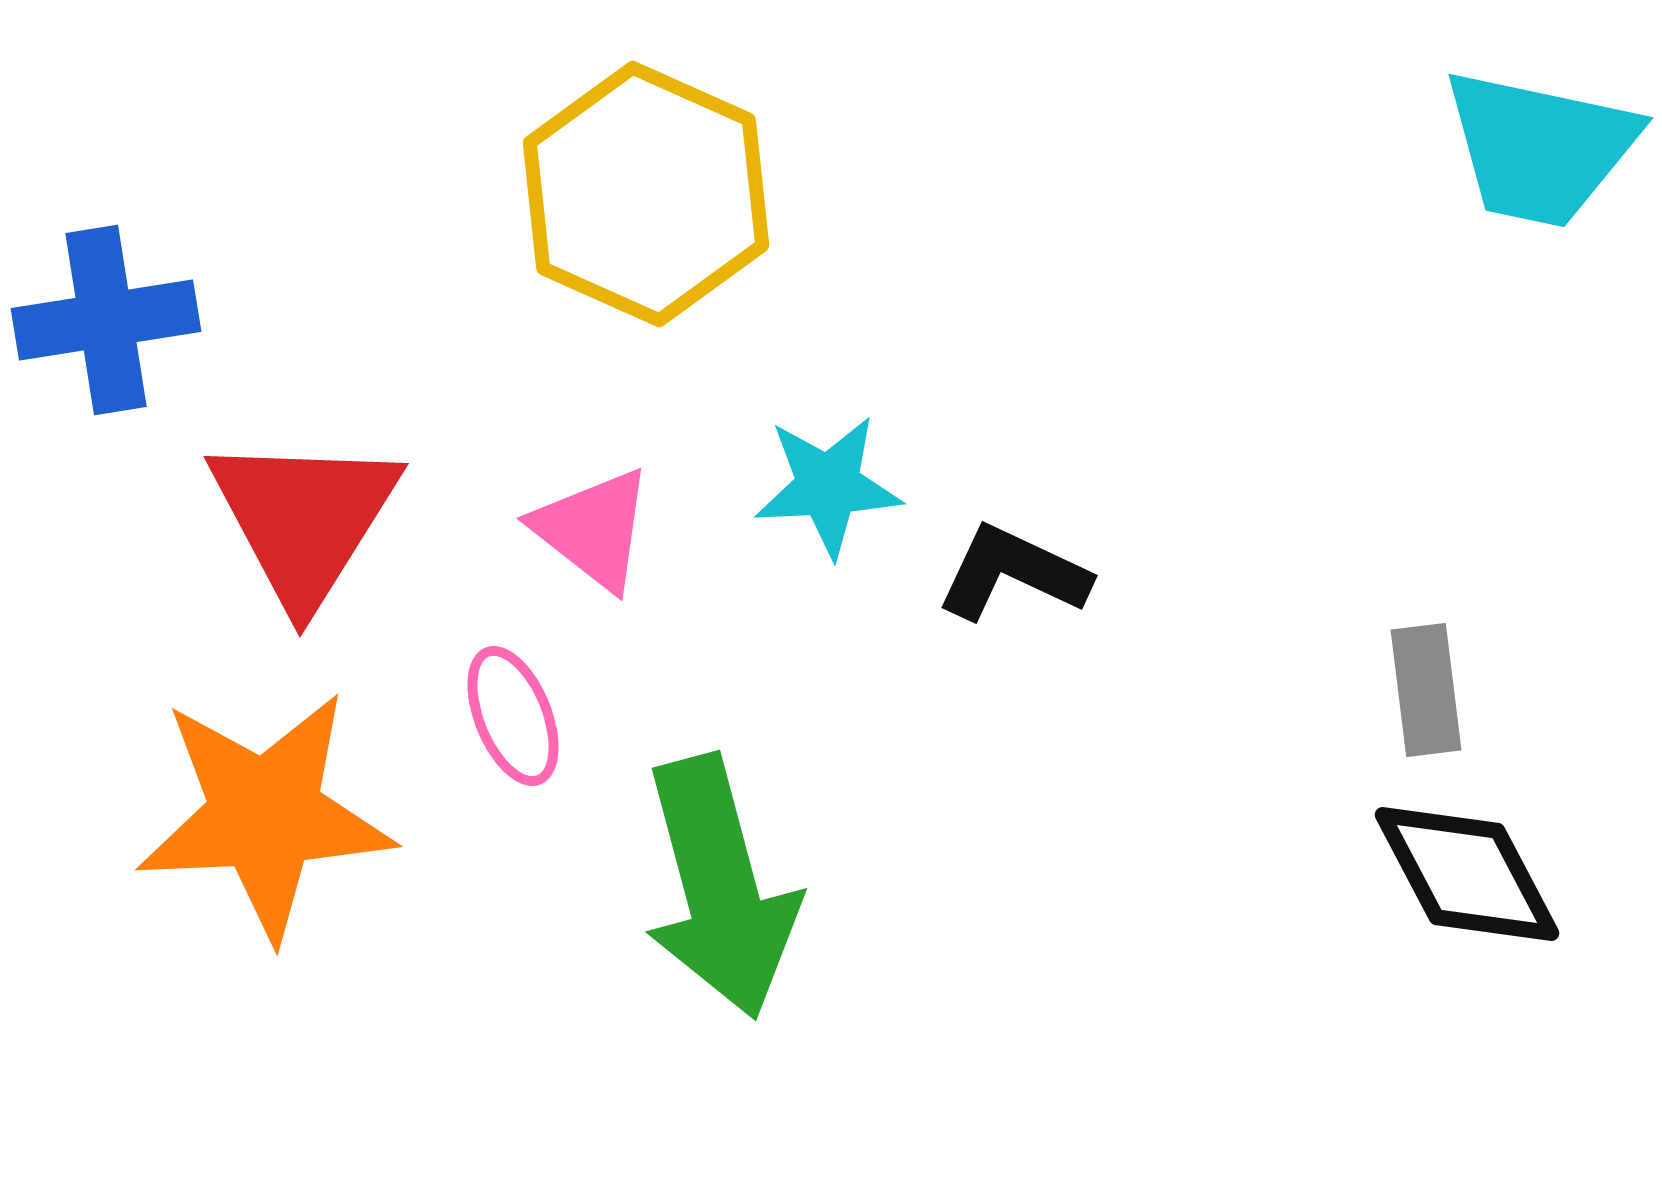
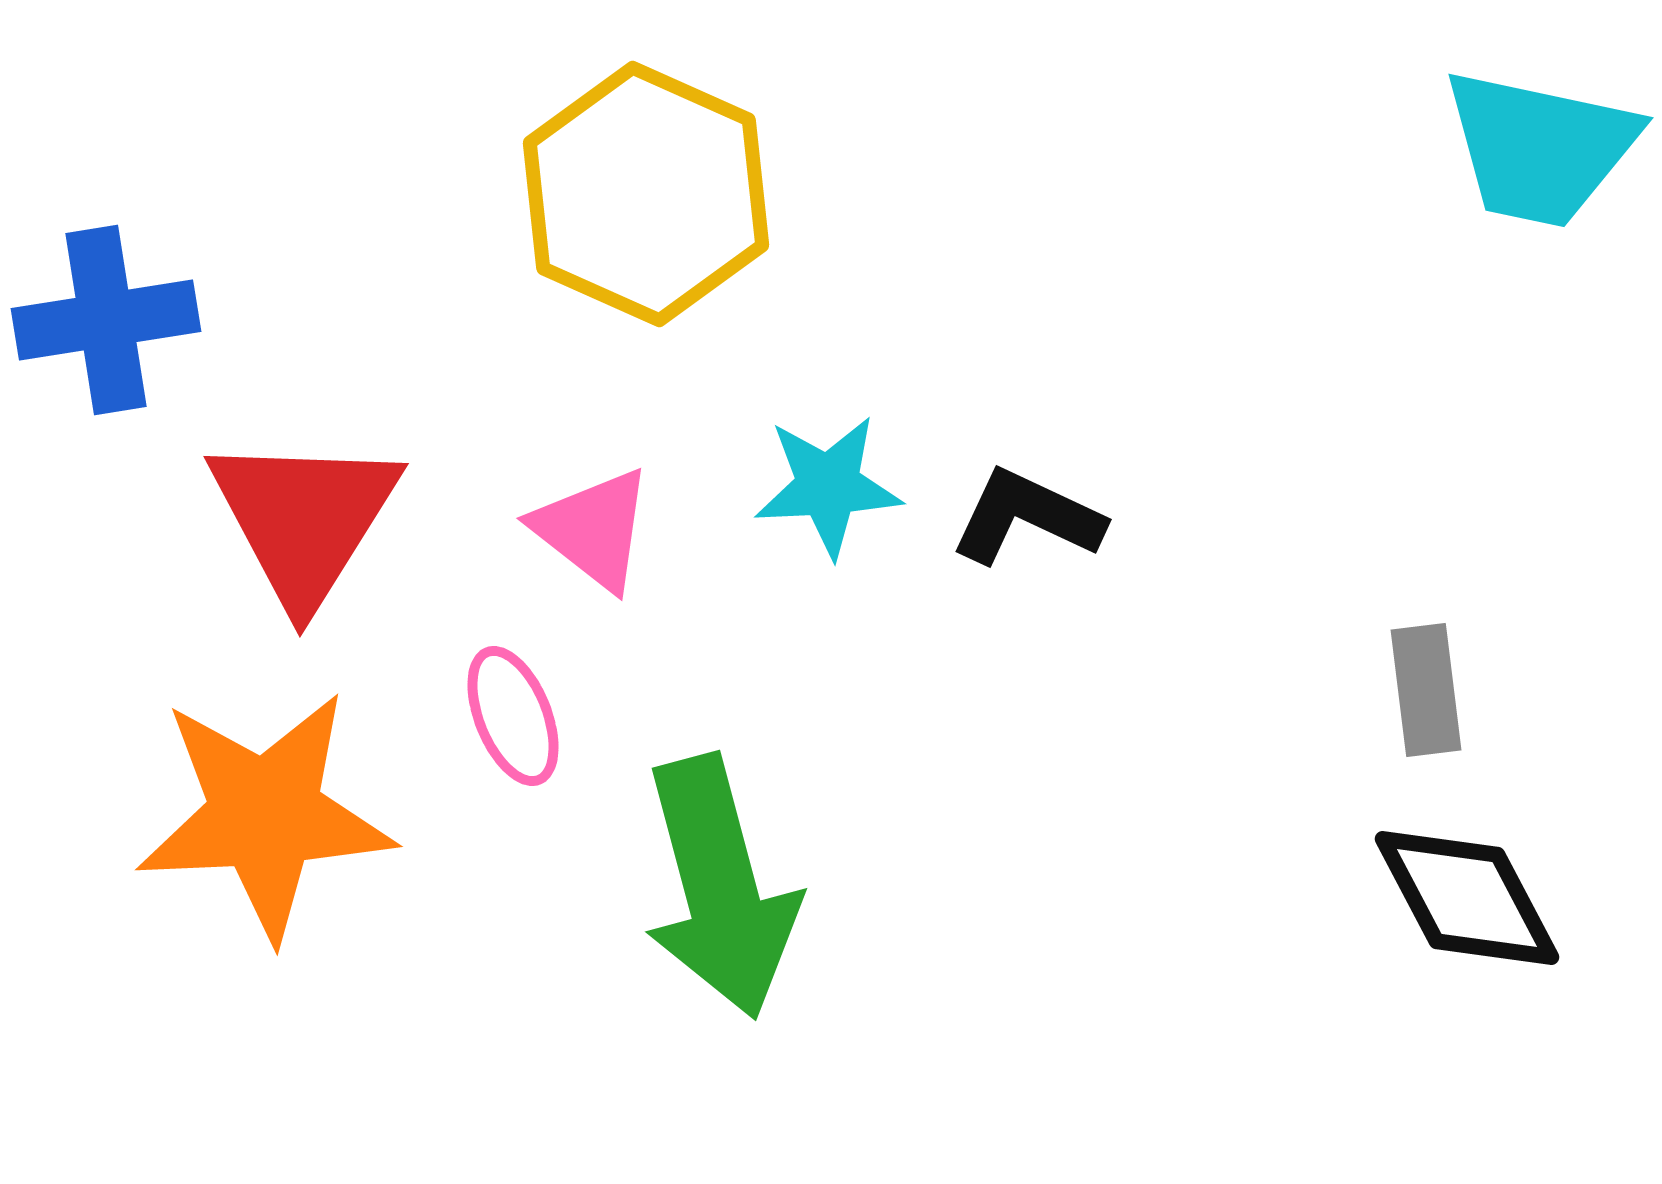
black L-shape: moved 14 px right, 56 px up
black diamond: moved 24 px down
